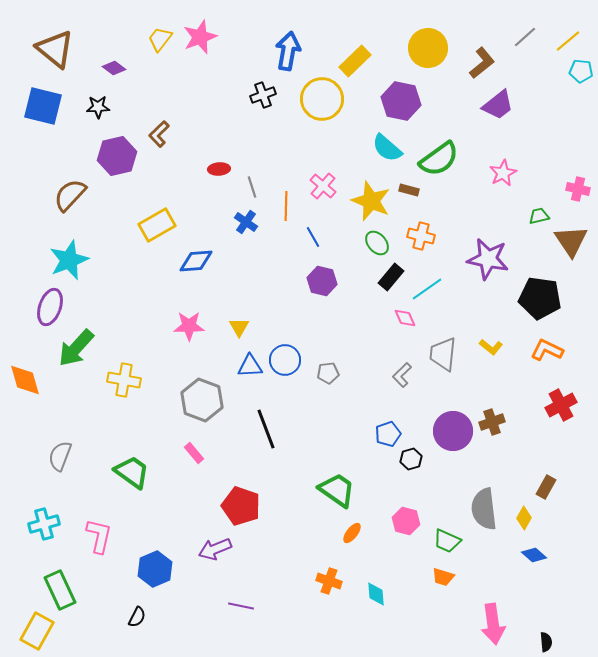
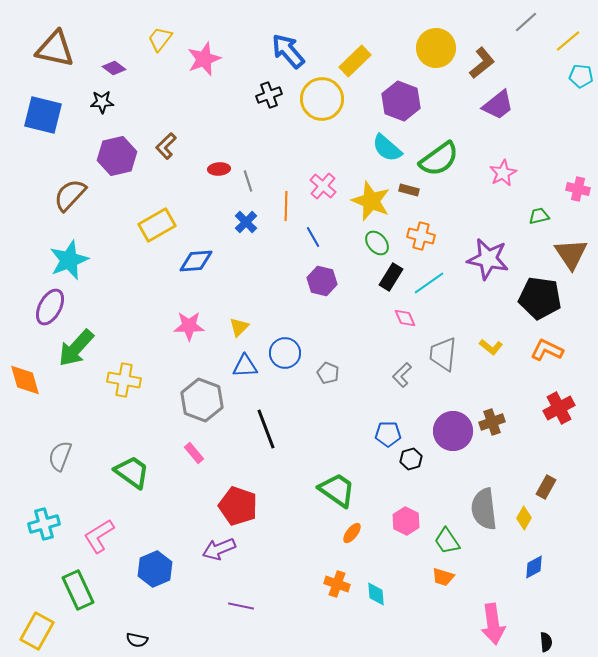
pink star at (200, 37): moved 4 px right, 22 px down
gray line at (525, 37): moved 1 px right, 15 px up
yellow circle at (428, 48): moved 8 px right
brown triangle at (55, 49): rotated 27 degrees counterclockwise
blue arrow at (288, 51): rotated 51 degrees counterclockwise
cyan pentagon at (581, 71): moved 5 px down
black cross at (263, 95): moved 6 px right
purple hexagon at (401, 101): rotated 9 degrees clockwise
blue square at (43, 106): moved 9 px down
black star at (98, 107): moved 4 px right, 5 px up
brown L-shape at (159, 134): moved 7 px right, 12 px down
gray line at (252, 187): moved 4 px left, 6 px up
blue cross at (246, 222): rotated 10 degrees clockwise
brown triangle at (571, 241): moved 13 px down
black rectangle at (391, 277): rotated 8 degrees counterclockwise
cyan line at (427, 289): moved 2 px right, 6 px up
purple ellipse at (50, 307): rotated 9 degrees clockwise
yellow triangle at (239, 327): rotated 15 degrees clockwise
blue circle at (285, 360): moved 7 px up
blue triangle at (250, 366): moved 5 px left
gray pentagon at (328, 373): rotated 30 degrees clockwise
red cross at (561, 405): moved 2 px left, 3 px down
blue pentagon at (388, 434): rotated 20 degrees clockwise
red pentagon at (241, 506): moved 3 px left
pink hexagon at (406, 521): rotated 12 degrees clockwise
pink L-shape at (99, 536): rotated 135 degrees counterclockwise
green trapezoid at (447, 541): rotated 32 degrees clockwise
purple arrow at (215, 549): moved 4 px right
blue diamond at (534, 555): moved 12 px down; rotated 70 degrees counterclockwise
orange cross at (329, 581): moved 8 px right, 3 px down
green rectangle at (60, 590): moved 18 px right
black semicircle at (137, 617): moved 23 px down; rotated 75 degrees clockwise
